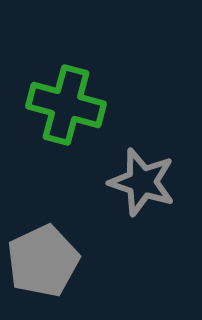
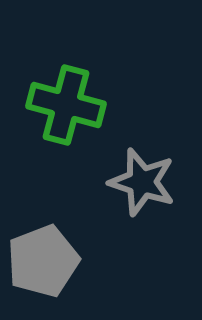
gray pentagon: rotated 4 degrees clockwise
